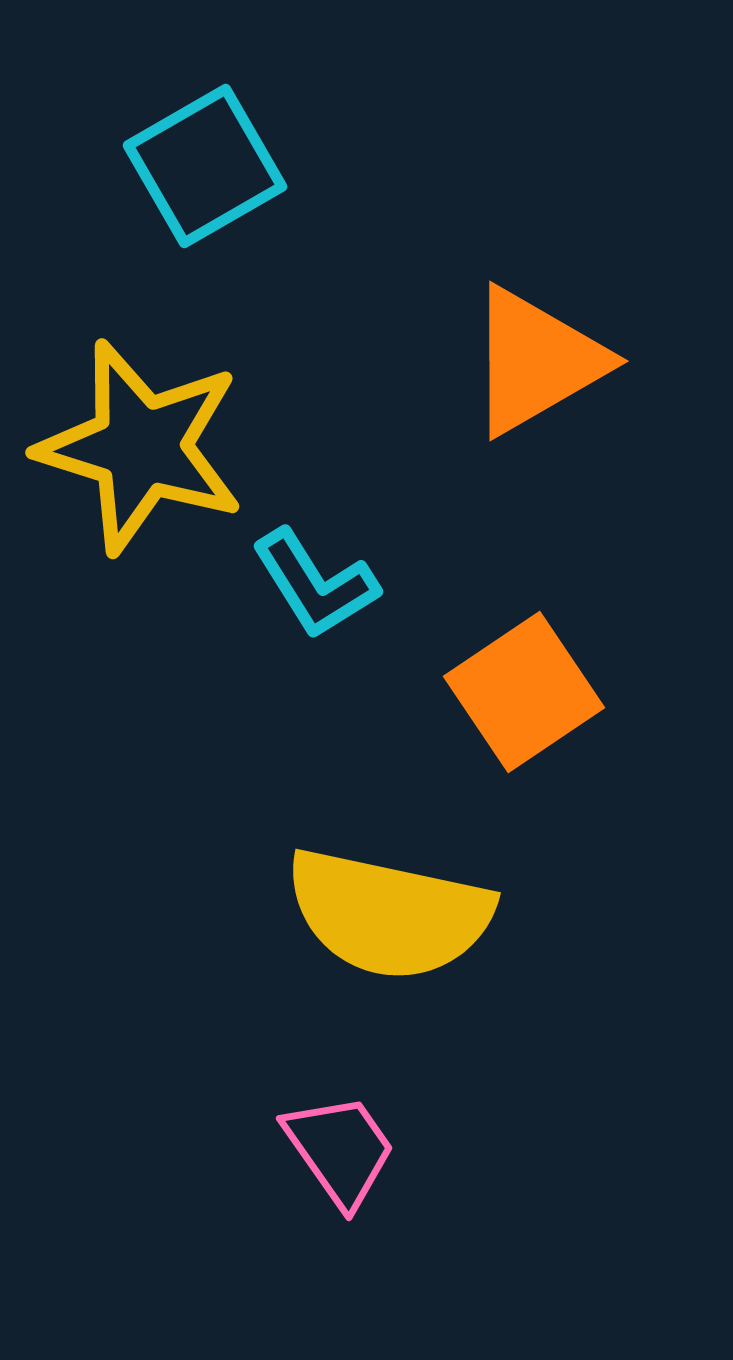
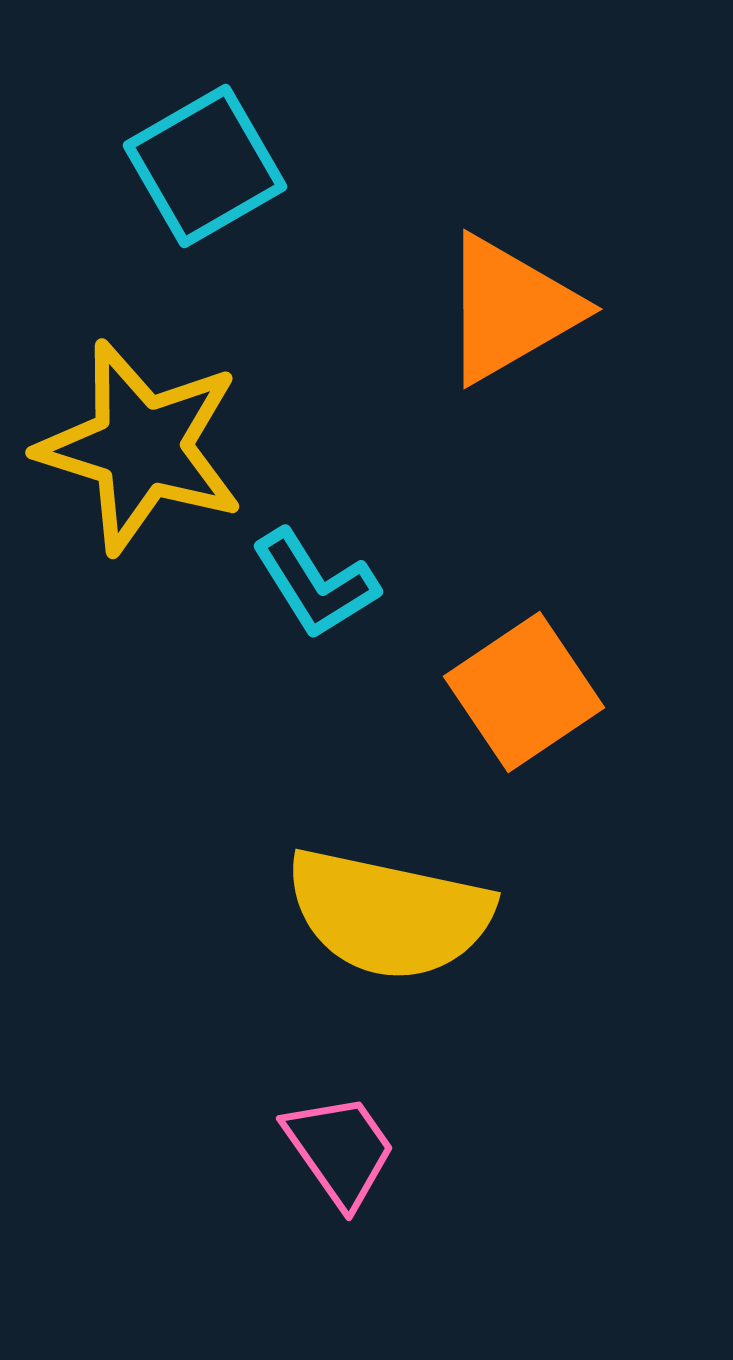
orange triangle: moved 26 px left, 52 px up
